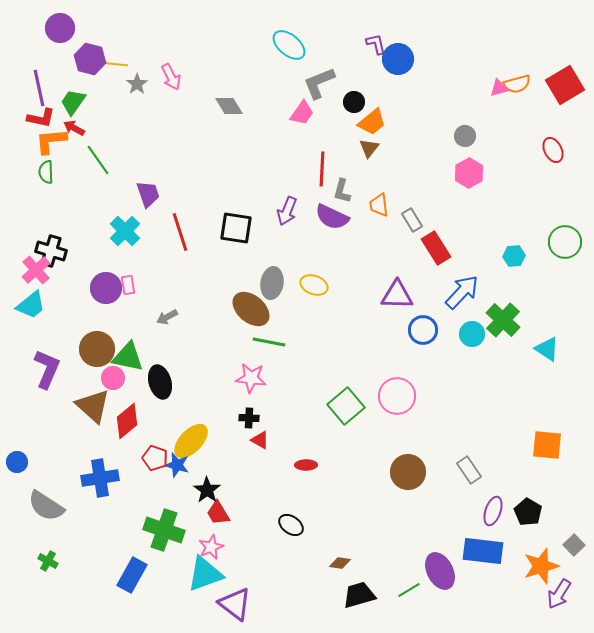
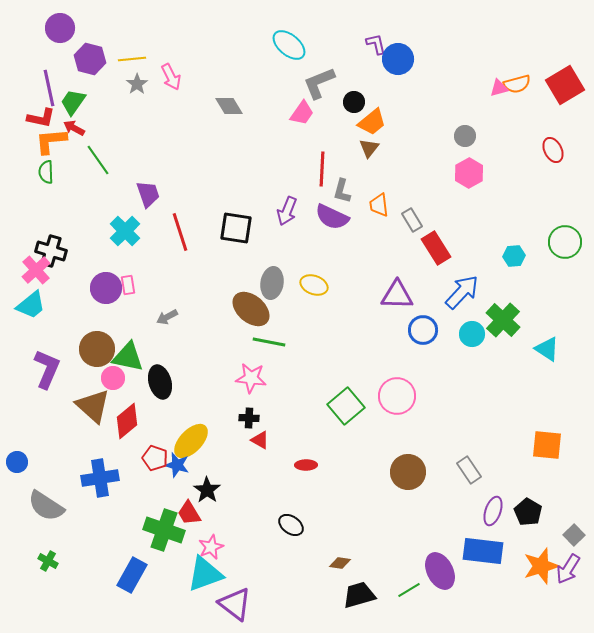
yellow line at (114, 64): moved 18 px right, 5 px up; rotated 12 degrees counterclockwise
purple line at (39, 88): moved 10 px right
red trapezoid at (218, 513): moved 29 px left
gray square at (574, 545): moved 10 px up
purple arrow at (559, 594): moved 9 px right, 25 px up
